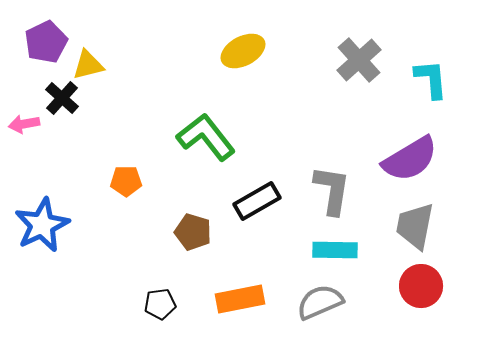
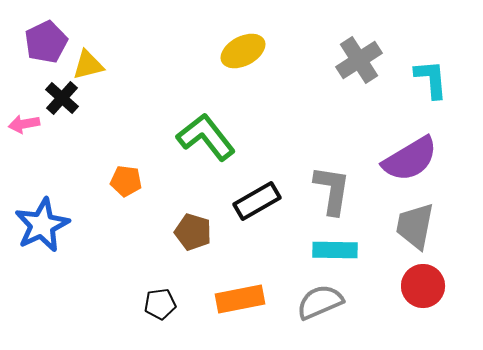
gray cross: rotated 9 degrees clockwise
orange pentagon: rotated 8 degrees clockwise
red circle: moved 2 px right
